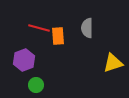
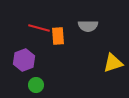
gray semicircle: moved 1 px right, 2 px up; rotated 90 degrees counterclockwise
